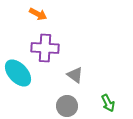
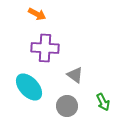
orange arrow: moved 1 px left
cyan ellipse: moved 11 px right, 14 px down
green arrow: moved 5 px left, 1 px up
